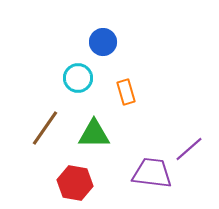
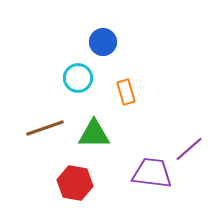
brown line: rotated 36 degrees clockwise
